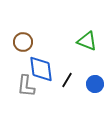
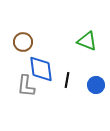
black line: rotated 21 degrees counterclockwise
blue circle: moved 1 px right, 1 px down
